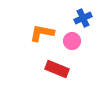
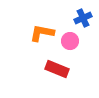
pink circle: moved 2 px left
